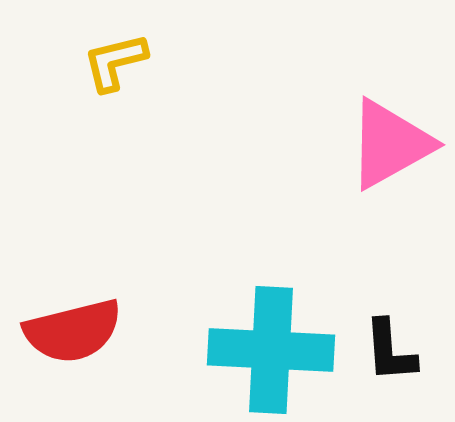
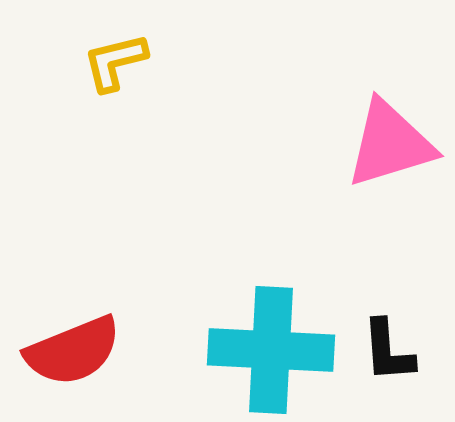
pink triangle: rotated 12 degrees clockwise
red semicircle: moved 20 px down; rotated 8 degrees counterclockwise
black L-shape: moved 2 px left
